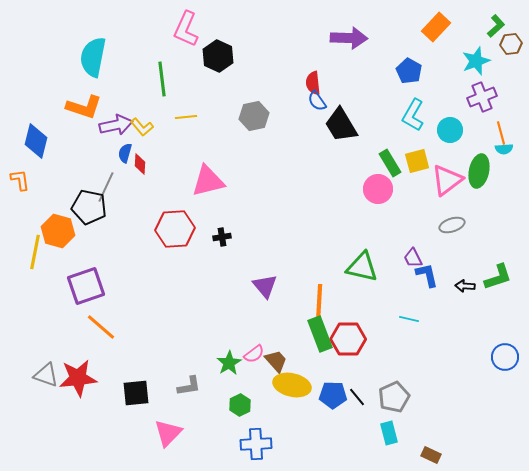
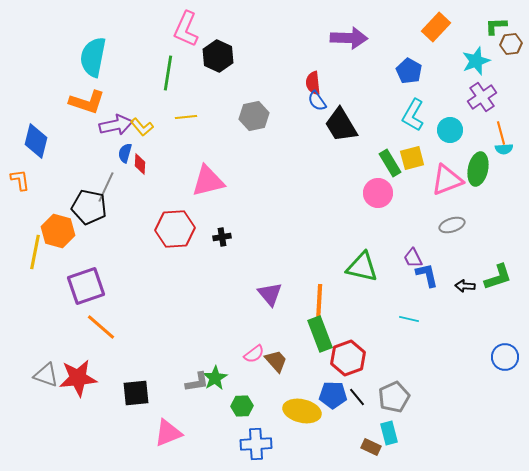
green L-shape at (496, 26): rotated 140 degrees counterclockwise
green line at (162, 79): moved 6 px right, 6 px up; rotated 16 degrees clockwise
purple cross at (482, 97): rotated 12 degrees counterclockwise
orange L-shape at (84, 107): moved 3 px right, 5 px up
yellow square at (417, 161): moved 5 px left, 3 px up
green ellipse at (479, 171): moved 1 px left, 2 px up
pink triangle at (447, 180): rotated 16 degrees clockwise
pink circle at (378, 189): moved 4 px down
purple triangle at (265, 286): moved 5 px right, 8 px down
red hexagon at (348, 339): moved 19 px down; rotated 20 degrees counterclockwise
green star at (229, 363): moved 14 px left, 15 px down
yellow ellipse at (292, 385): moved 10 px right, 26 px down
gray L-shape at (189, 386): moved 8 px right, 4 px up
green hexagon at (240, 405): moved 2 px right, 1 px down; rotated 25 degrees clockwise
pink triangle at (168, 433): rotated 24 degrees clockwise
brown rectangle at (431, 455): moved 60 px left, 8 px up
